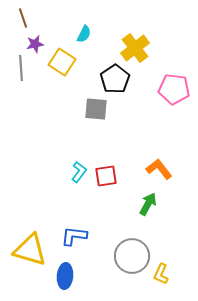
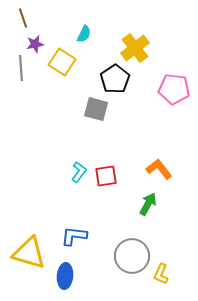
gray square: rotated 10 degrees clockwise
yellow triangle: moved 1 px left, 3 px down
